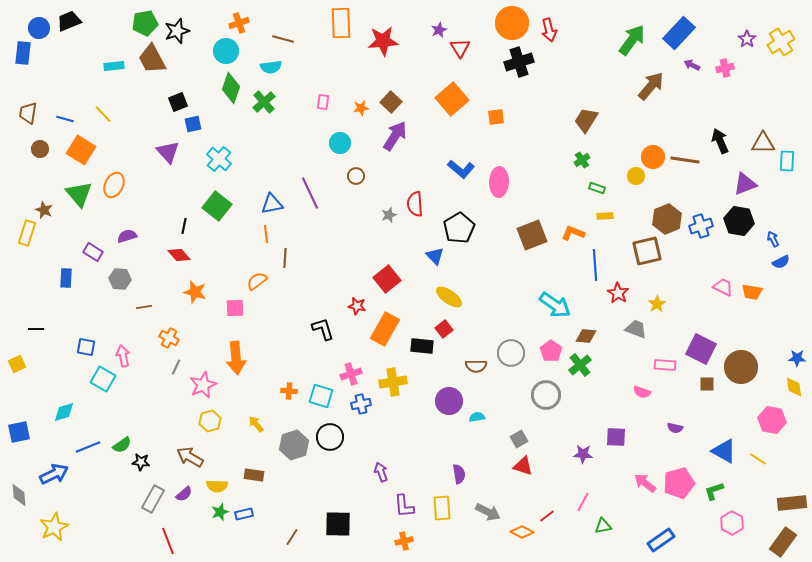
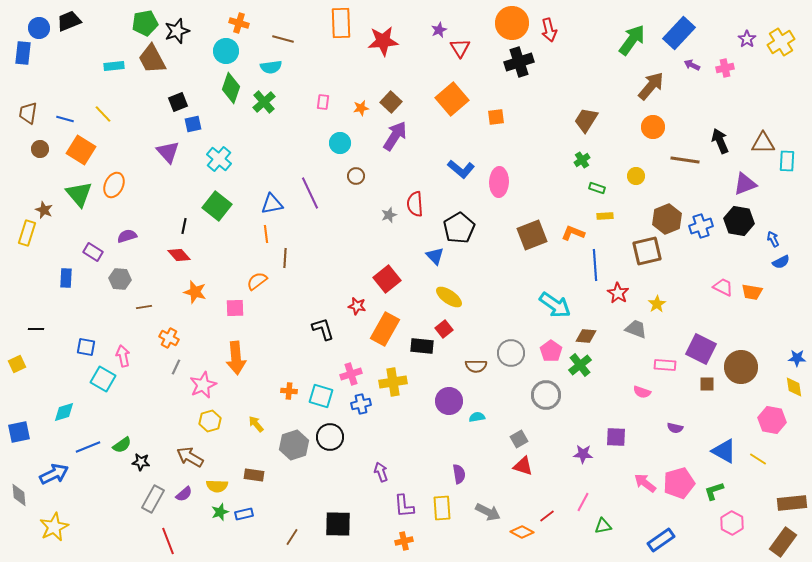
orange cross at (239, 23): rotated 36 degrees clockwise
orange circle at (653, 157): moved 30 px up
